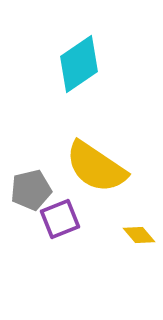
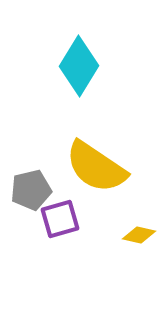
cyan diamond: moved 2 px down; rotated 24 degrees counterclockwise
purple square: rotated 6 degrees clockwise
yellow diamond: rotated 36 degrees counterclockwise
